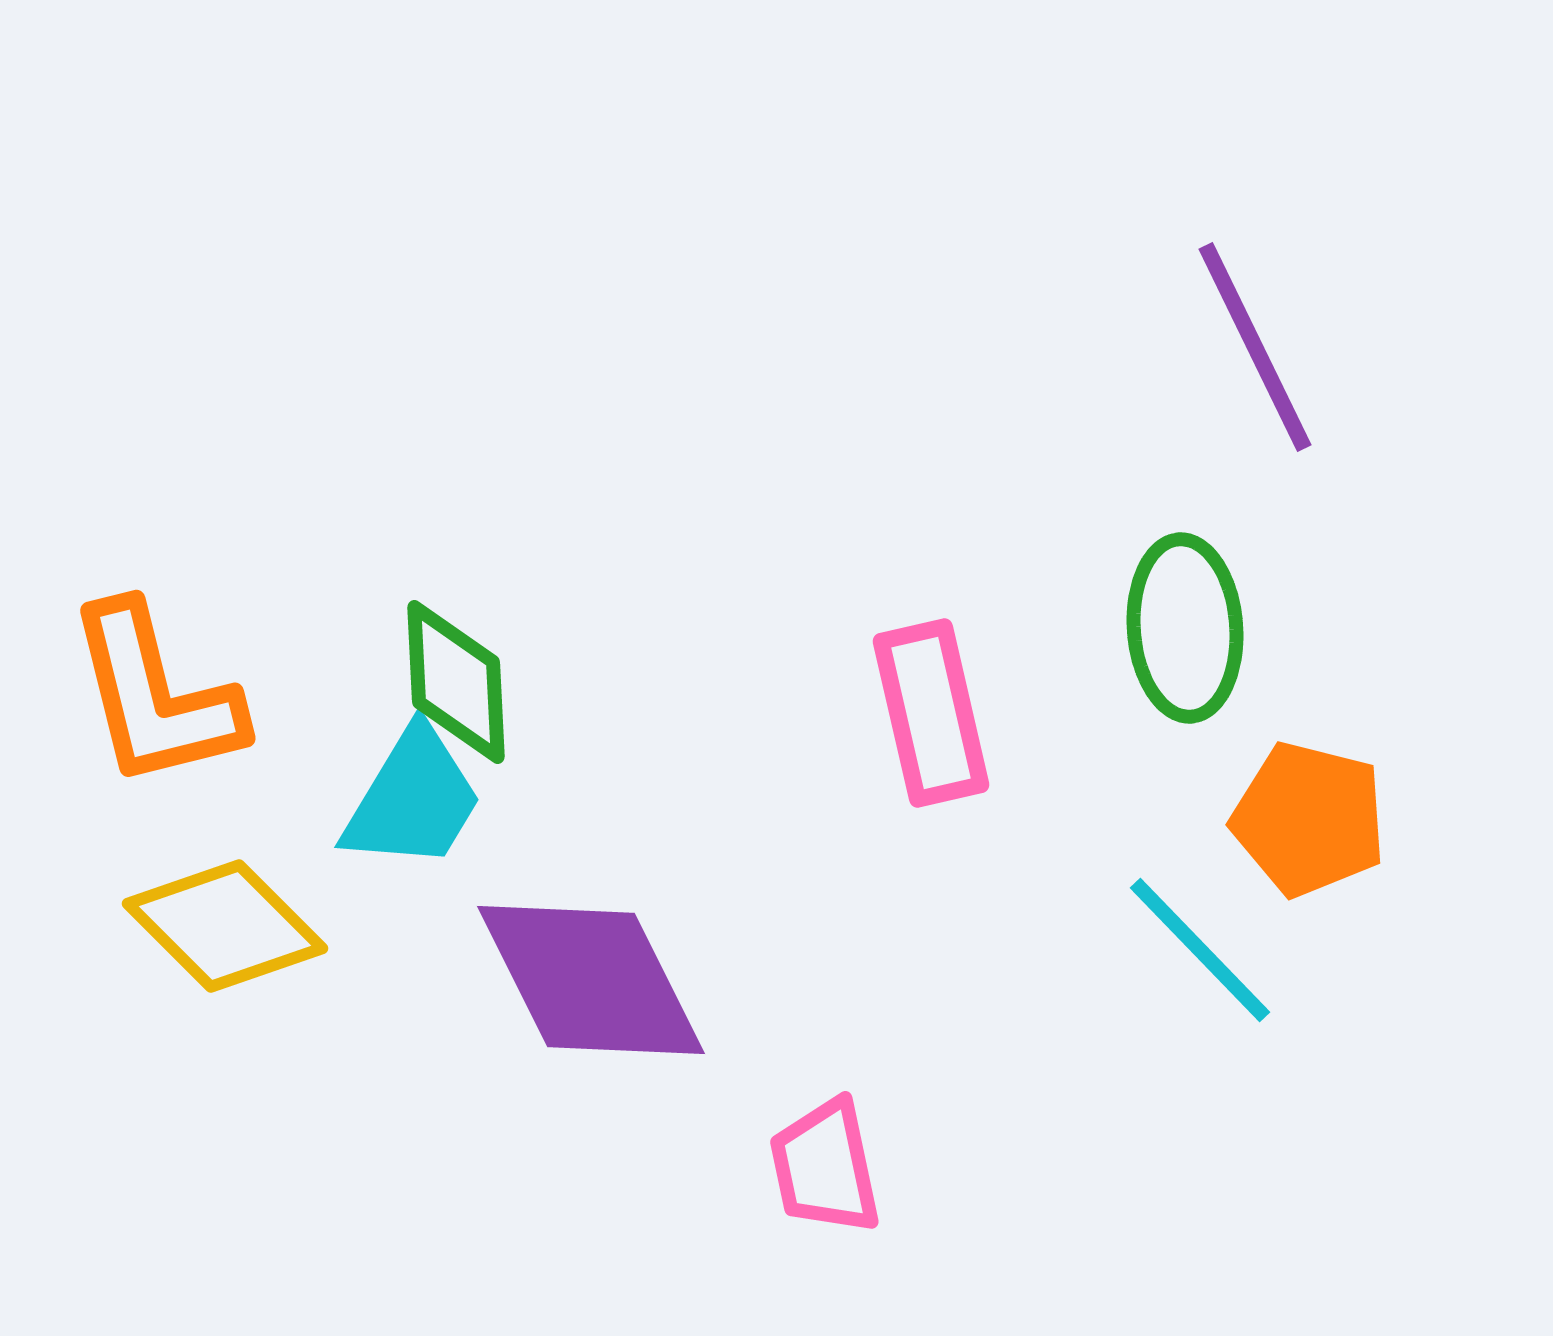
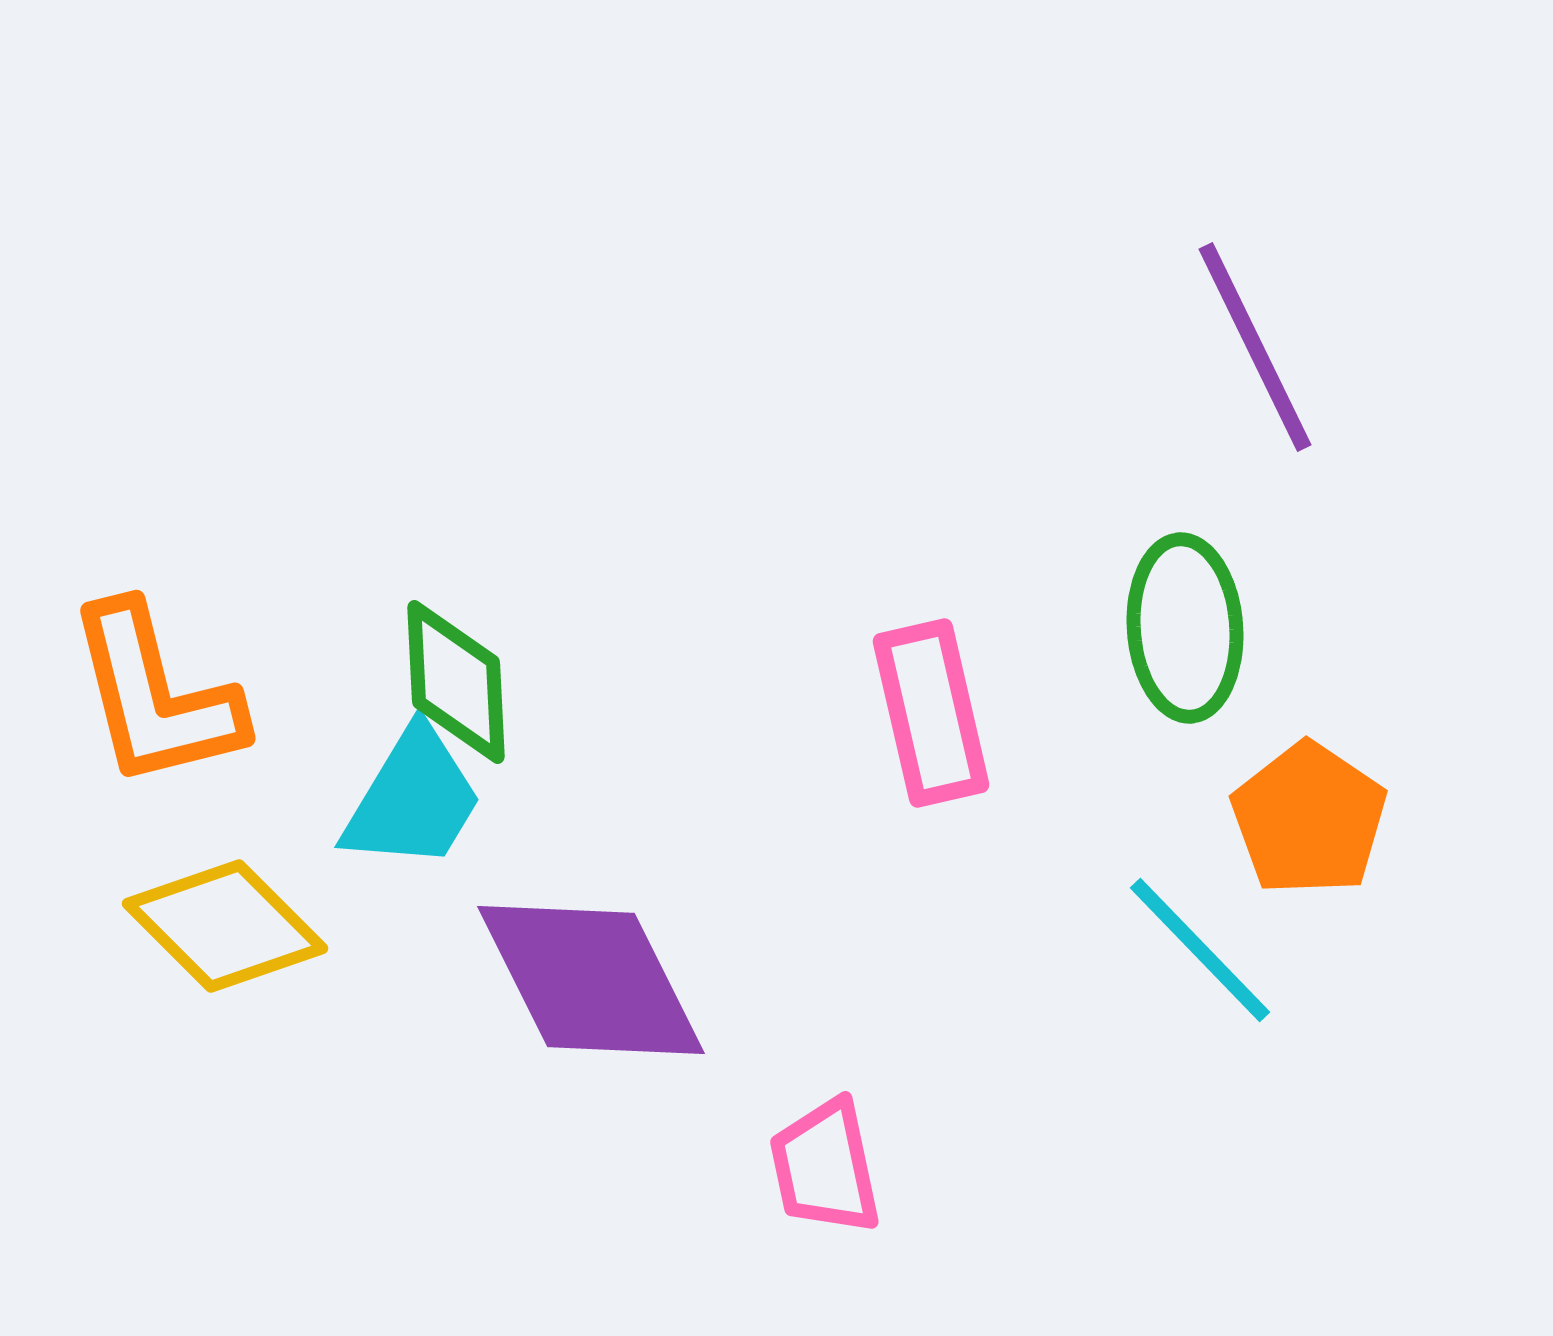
orange pentagon: rotated 20 degrees clockwise
